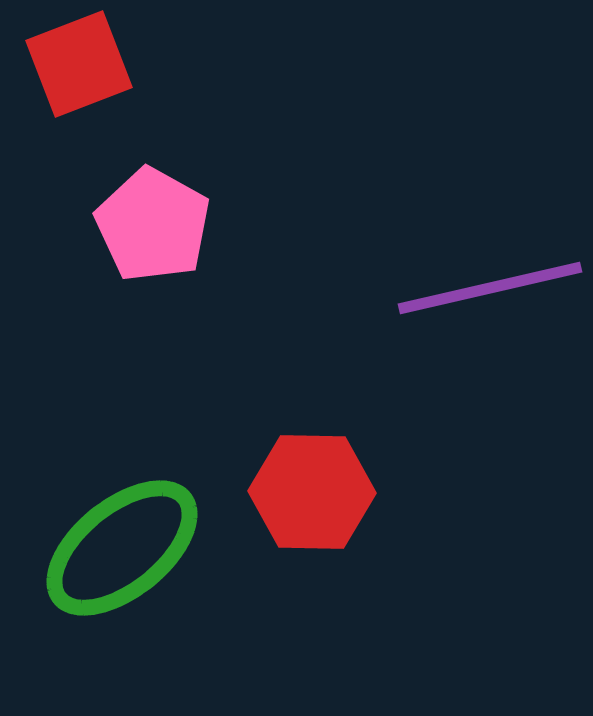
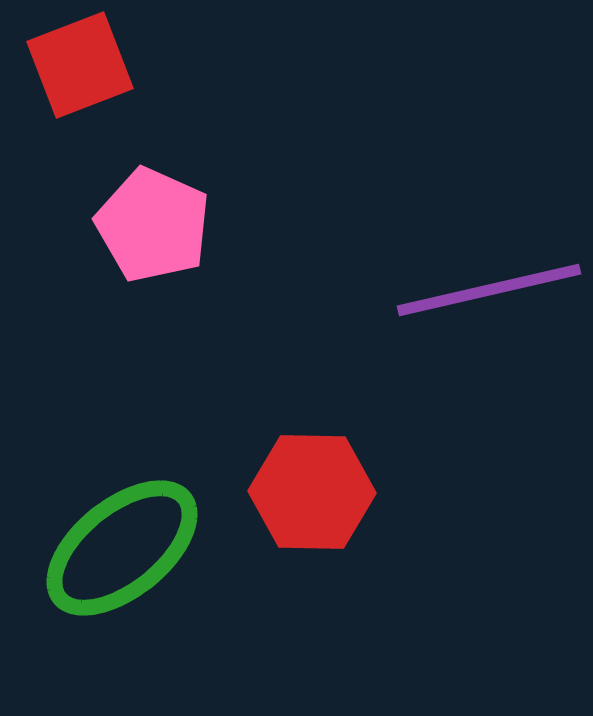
red square: moved 1 px right, 1 px down
pink pentagon: rotated 5 degrees counterclockwise
purple line: moved 1 px left, 2 px down
